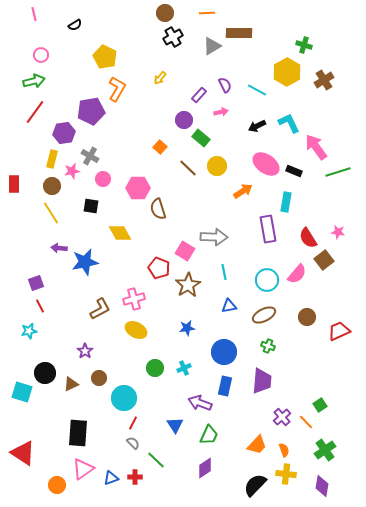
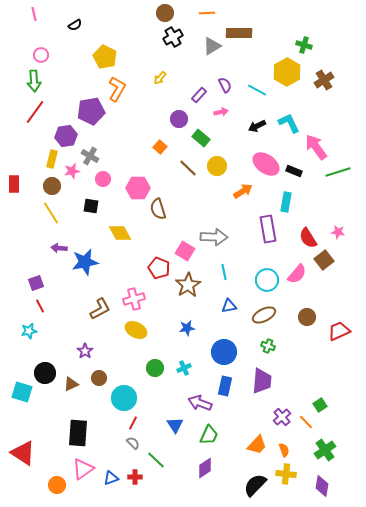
green arrow at (34, 81): rotated 100 degrees clockwise
purple circle at (184, 120): moved 5 px left, 1 px up
purple hexagon at (64, 133): moved 2 px right, 3 px down
